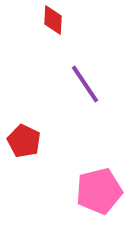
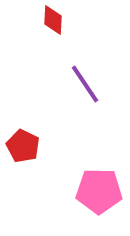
red pentagon: moved 1 px left, 5 px down
pink pentagon: rotated 15 degrees clockwise
